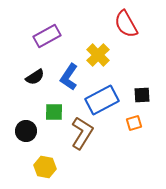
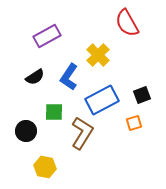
red semicircle: moved 1 px right, 1 px up
black square: rotated 18 degrees counterclockwise
